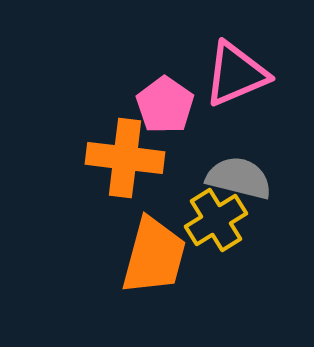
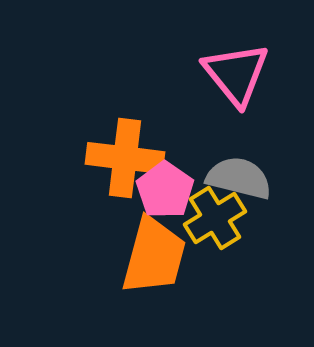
pink triangle: rotated 46 degrees counterclockwise
pink pentagon: moved 85 px down
yellow cross: moved 1 px left, 2 px up
